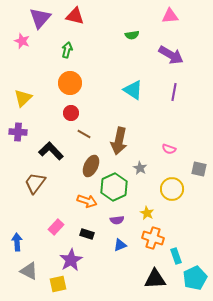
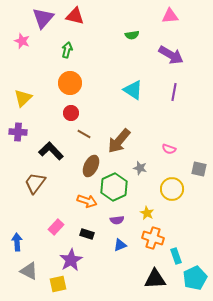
purple triangle: moved 3 px right
brown arrow: rotated 28 degrees clockwise
gray star: rotated 16 degrees counterclockwise
